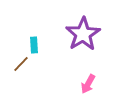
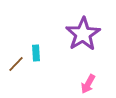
cyan rectangle: moved 2 px right, 8 px down
brown line: moved 5 px left
